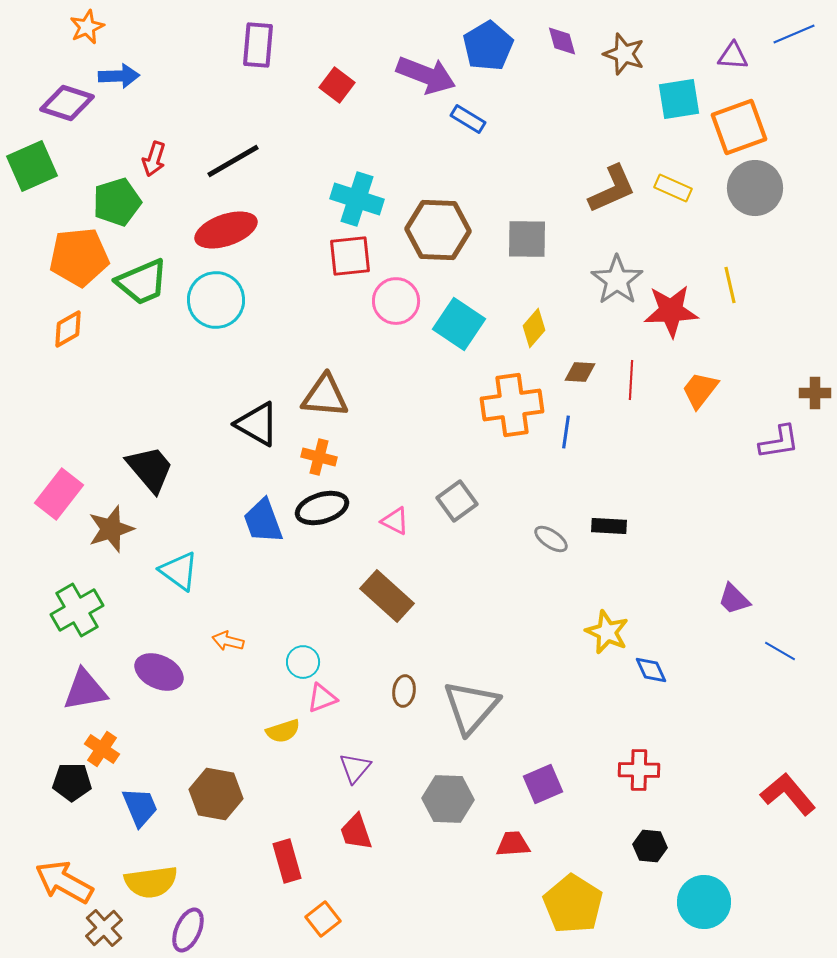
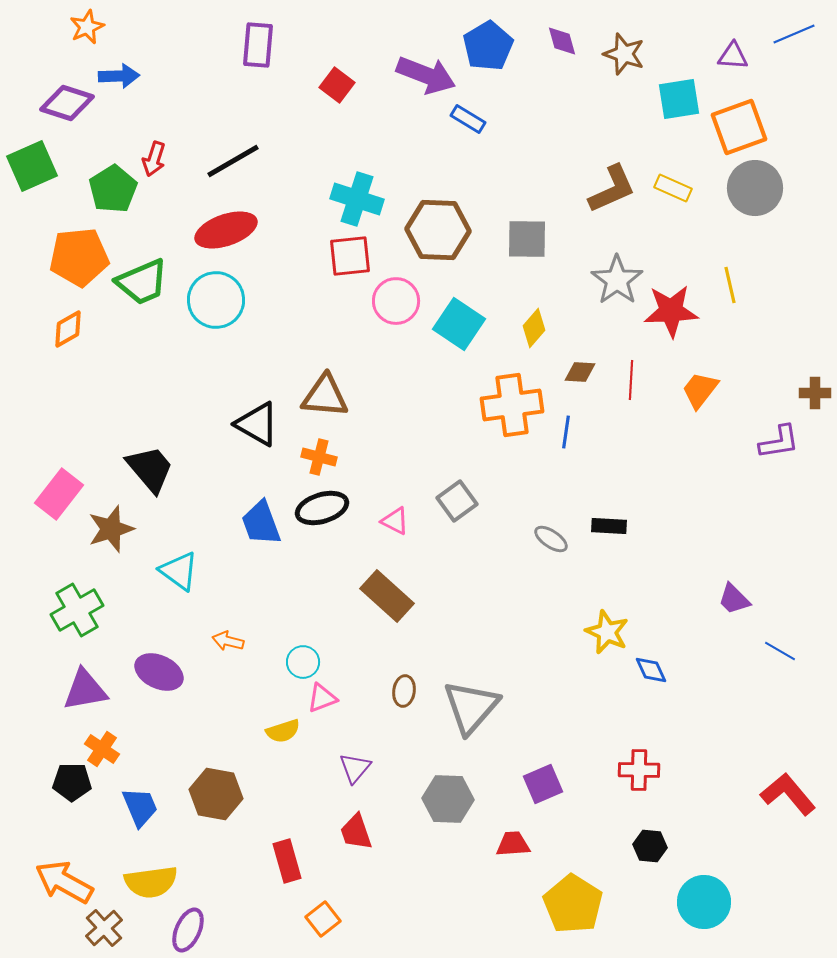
green pentagon at (117, 202): moved 4 px left, 13 px up; rotated 15 degrees counterclockwise
blue trapezoid at (263, 521): moved 2 px left, 2 px down
